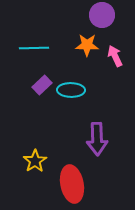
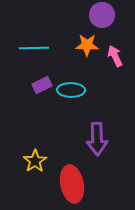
purple rectangle: rotated 18 degrees clockwise
